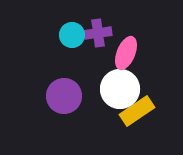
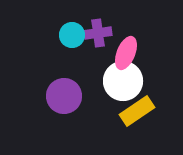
white circle: moved 3 px right, 8 px up
